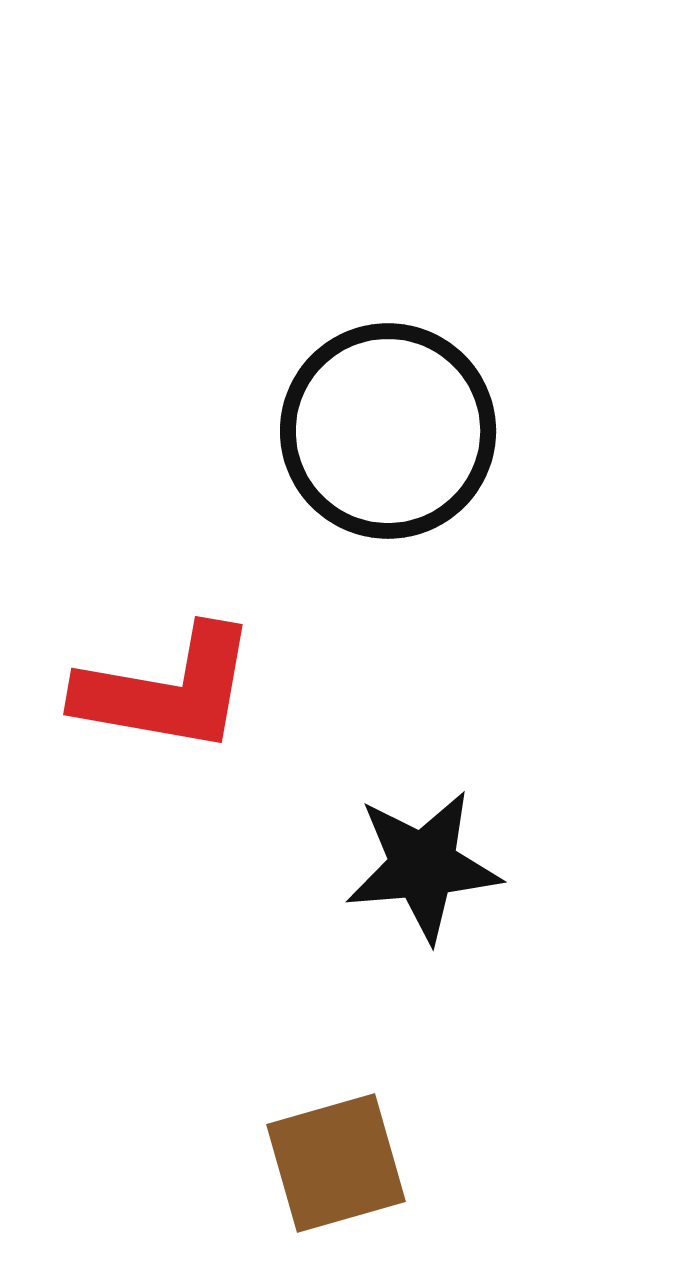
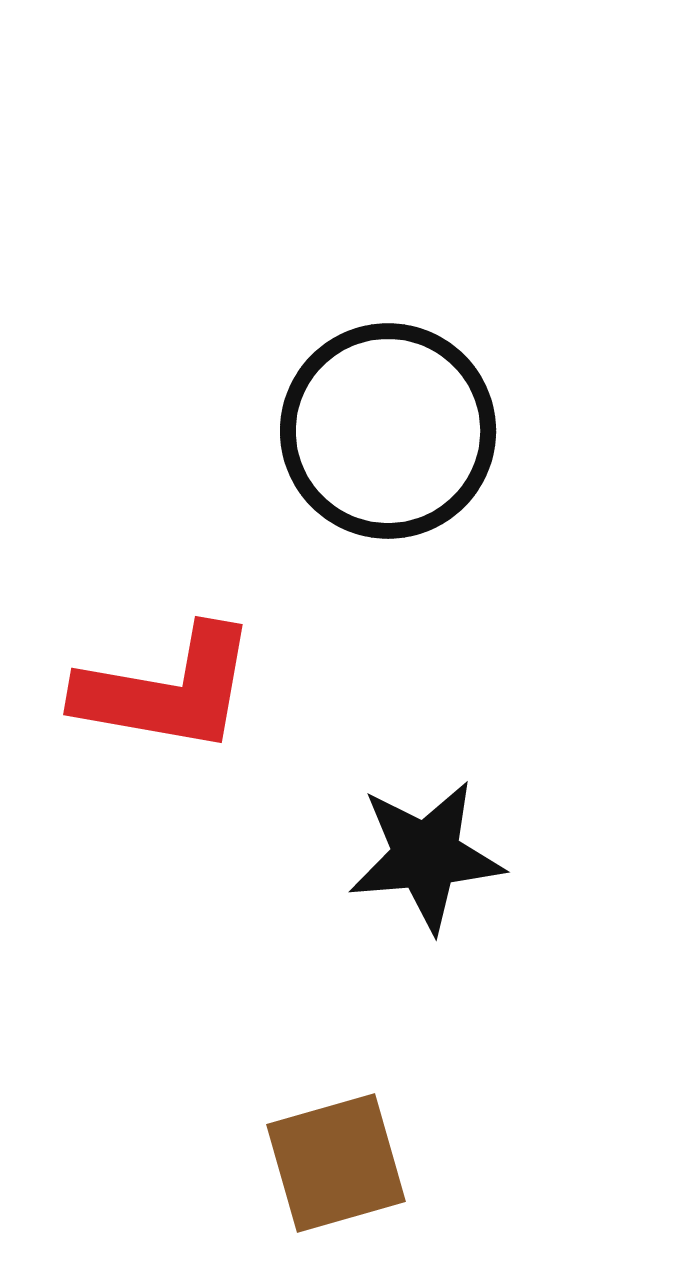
black star: moved 3 px right, 10 px up
